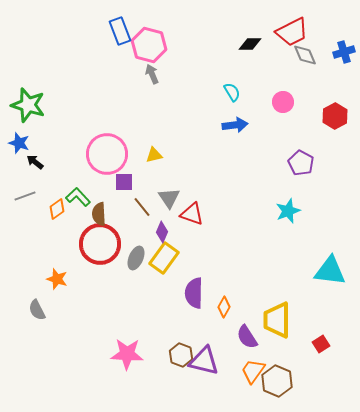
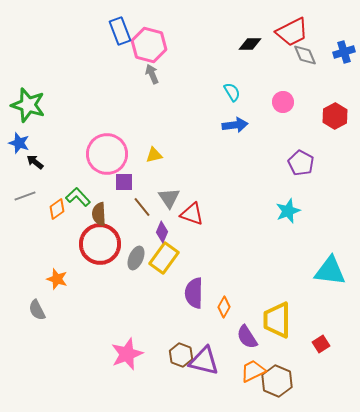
pink star at (127, 354): rotated 24 degrees counterclockwise
orange trapezoid at (253, 371): rotated 28 degrees clockwise
